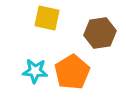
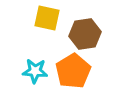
brown hexagon: moved 15 px left, 1 px down
orange pentagon: moved 1 px right, 1 px up
